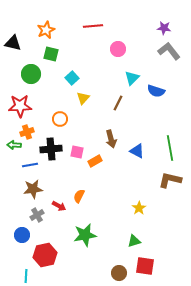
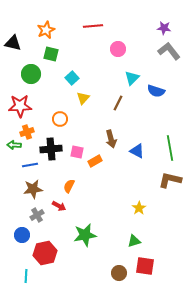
orange semicircle: moved 10 px left, 10 px up
red hexagon: moved 2 px up
